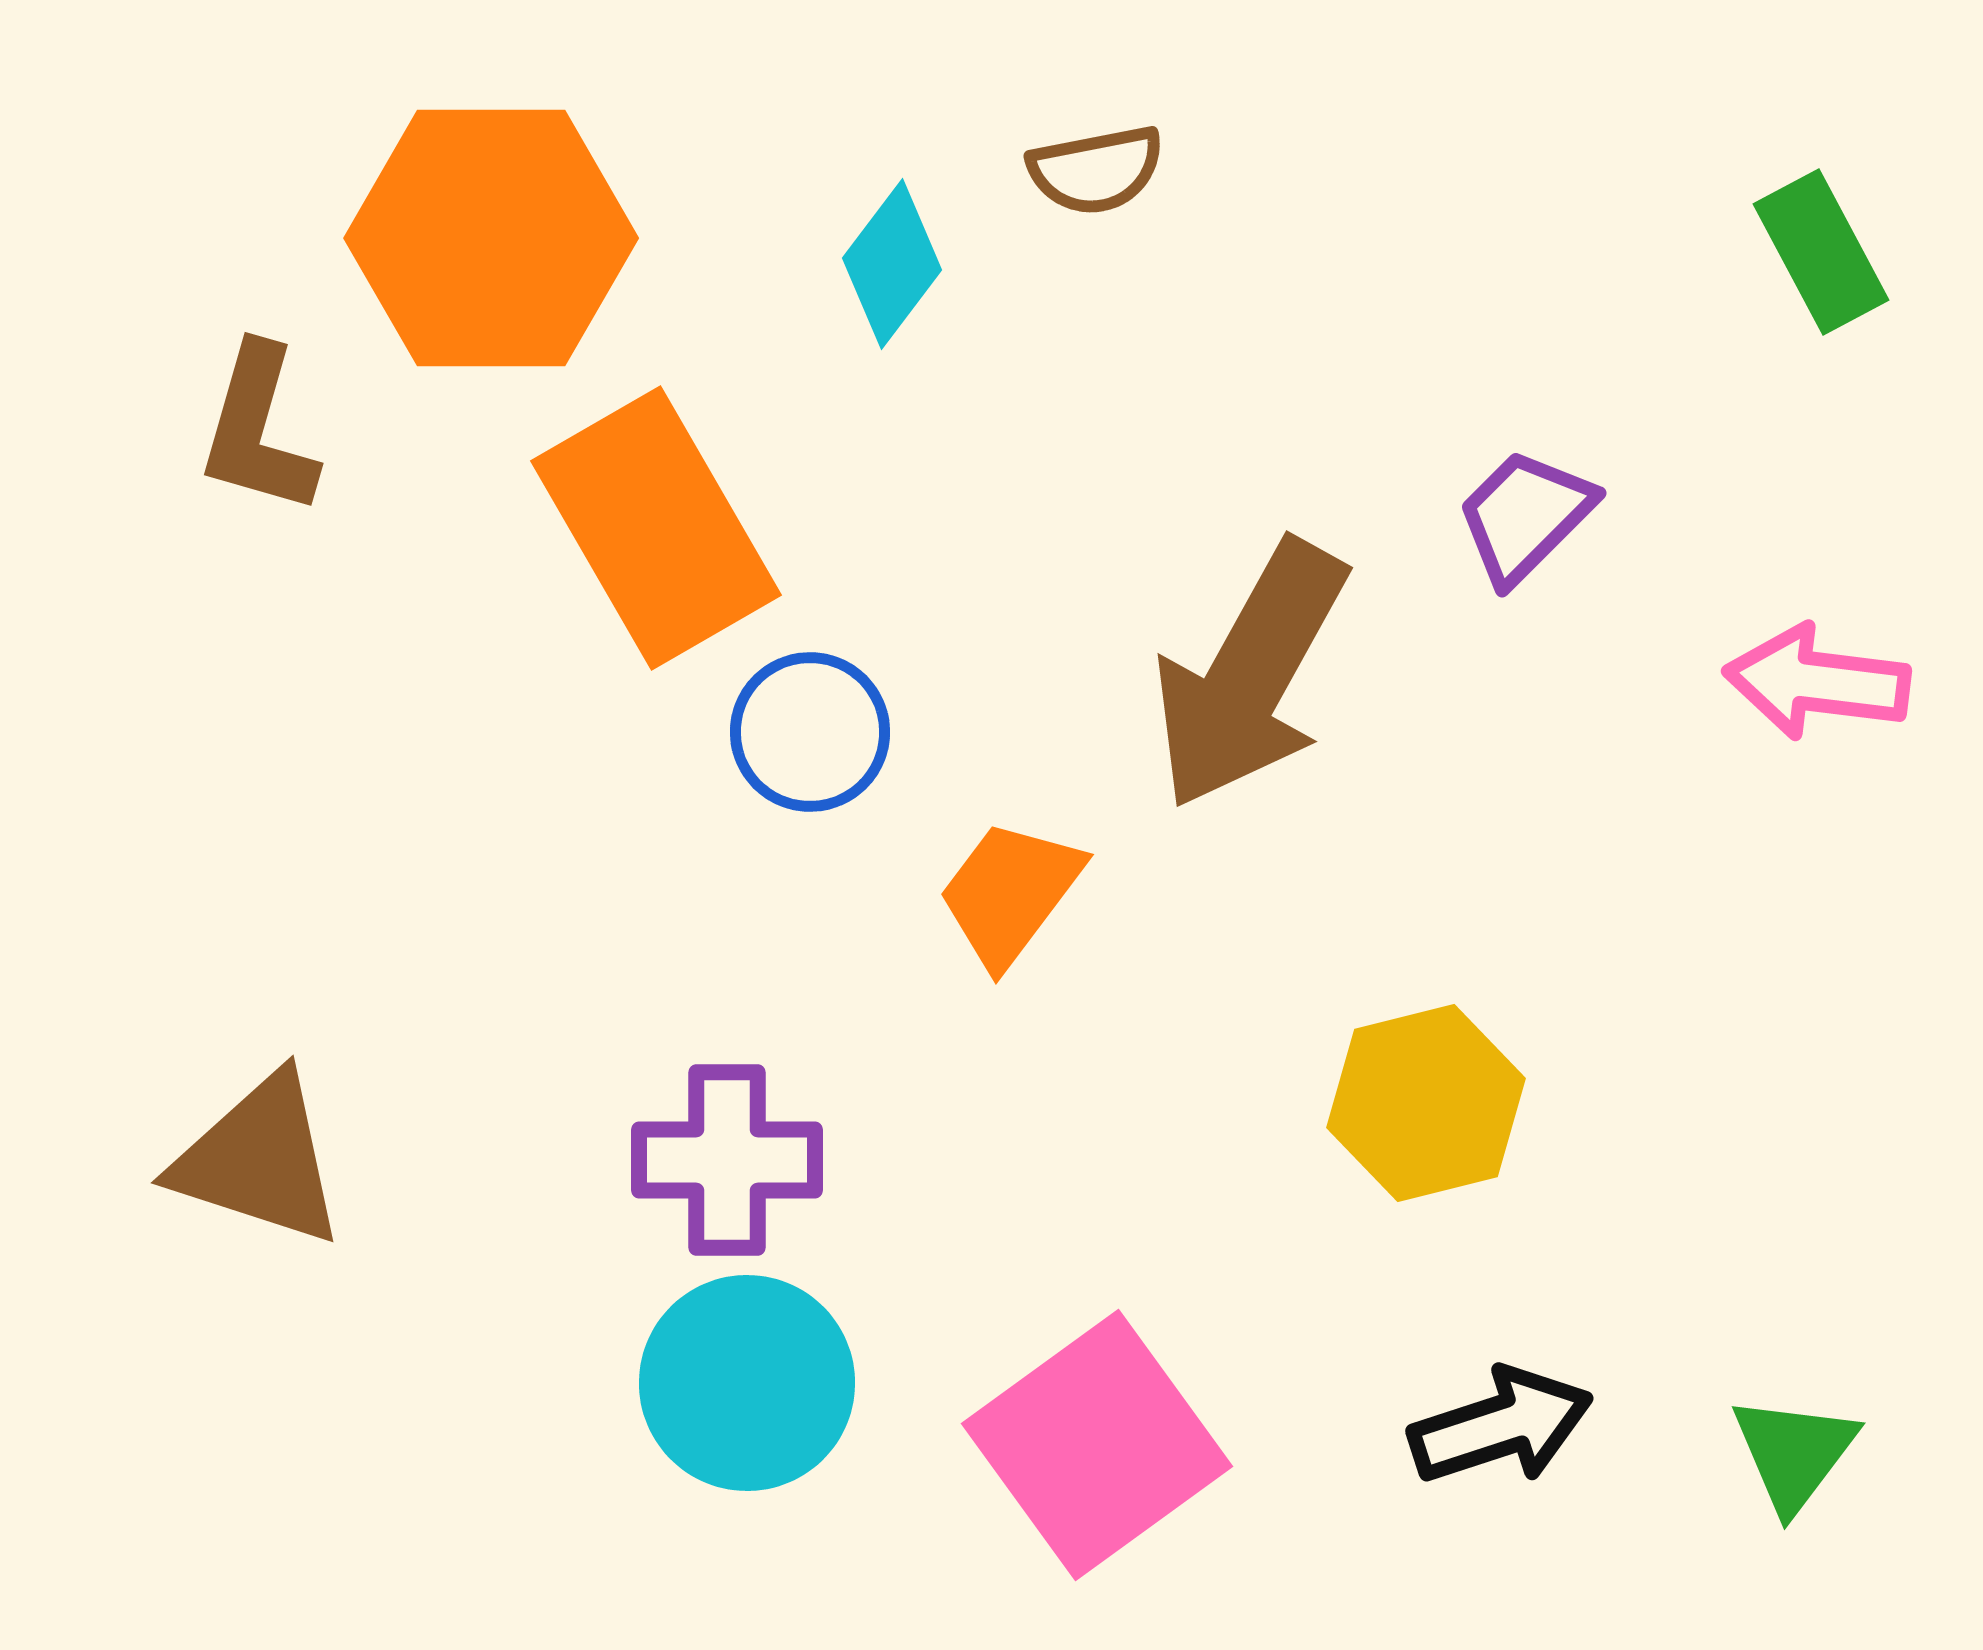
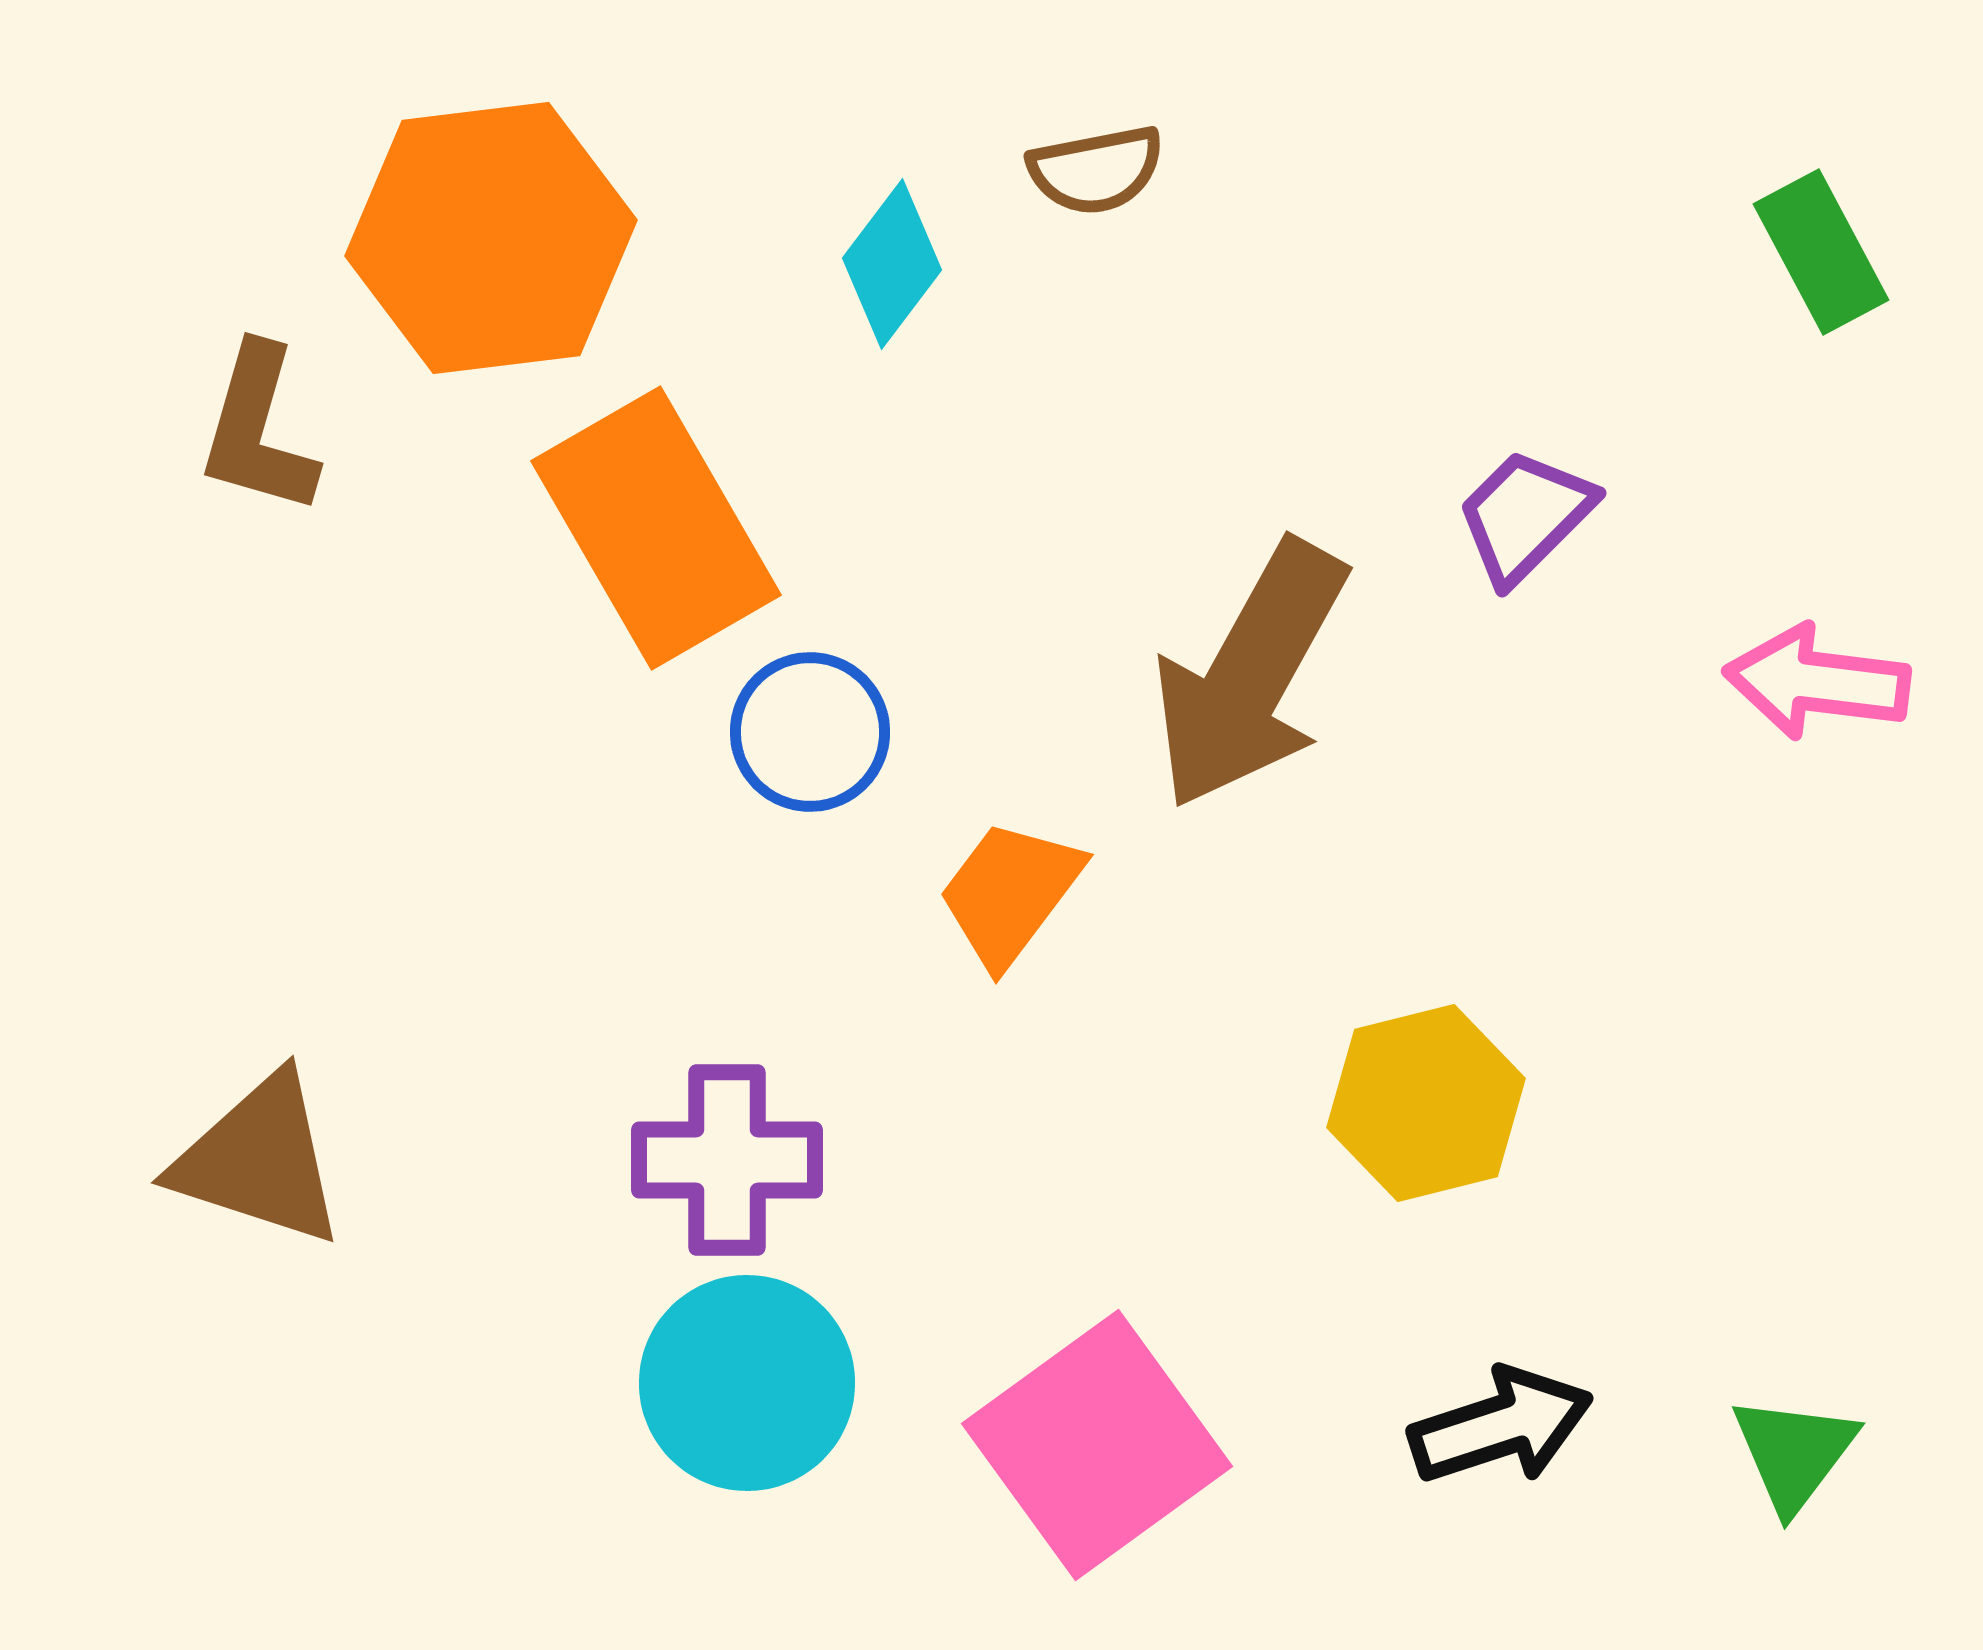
orange hexagon: rotated 7 degrees counterclockwise
